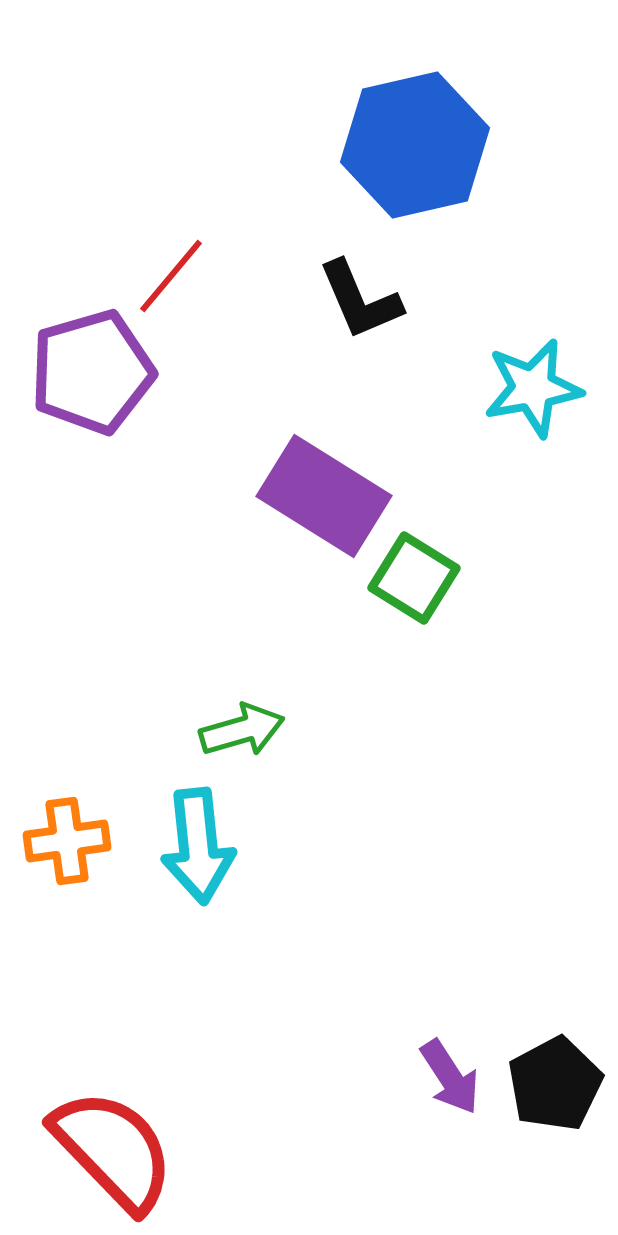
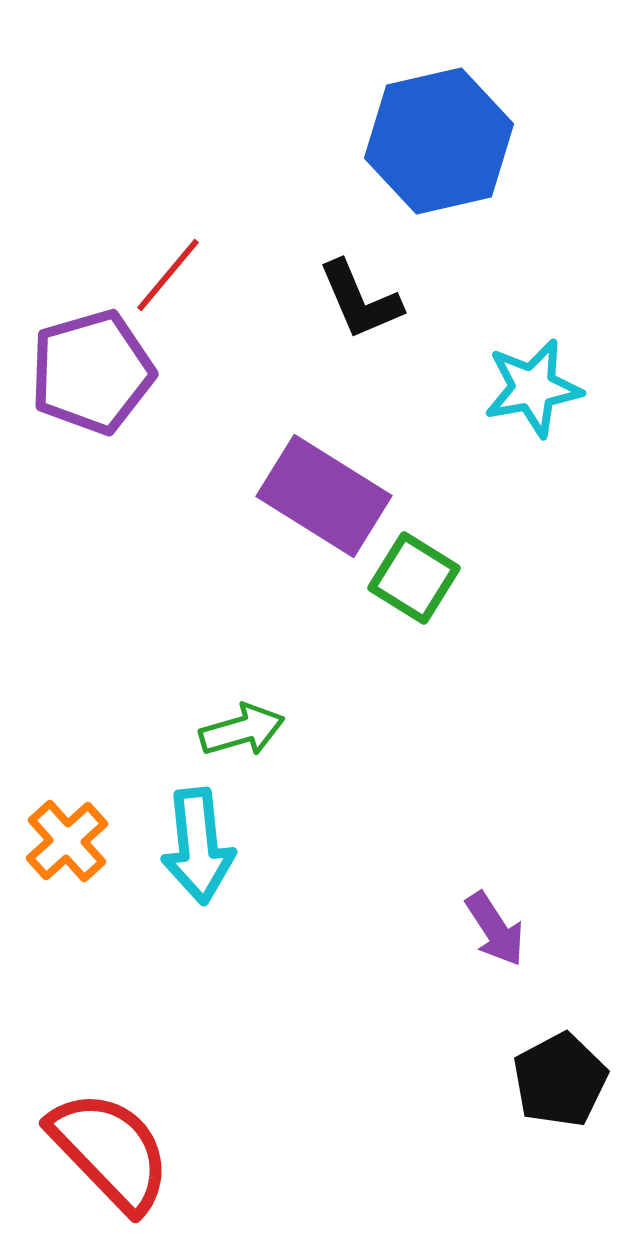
blue hexagon: moved 24 px right, 4 px up
red line: moved 3 px left, 1 px up
orange cross: rotated 34 degrees counterclockwise
purple arrow: moved 45 px right, 148 px up
black pentagon: moved 5 px right, 4 px up
red semicircle: moved 3 px left, 1 px down
